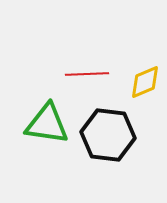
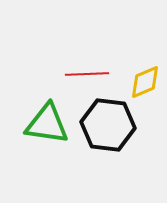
black hexagon: moved 10 px up
